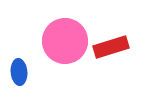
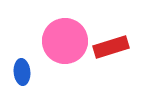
blue ellipse: moved 3 px right
